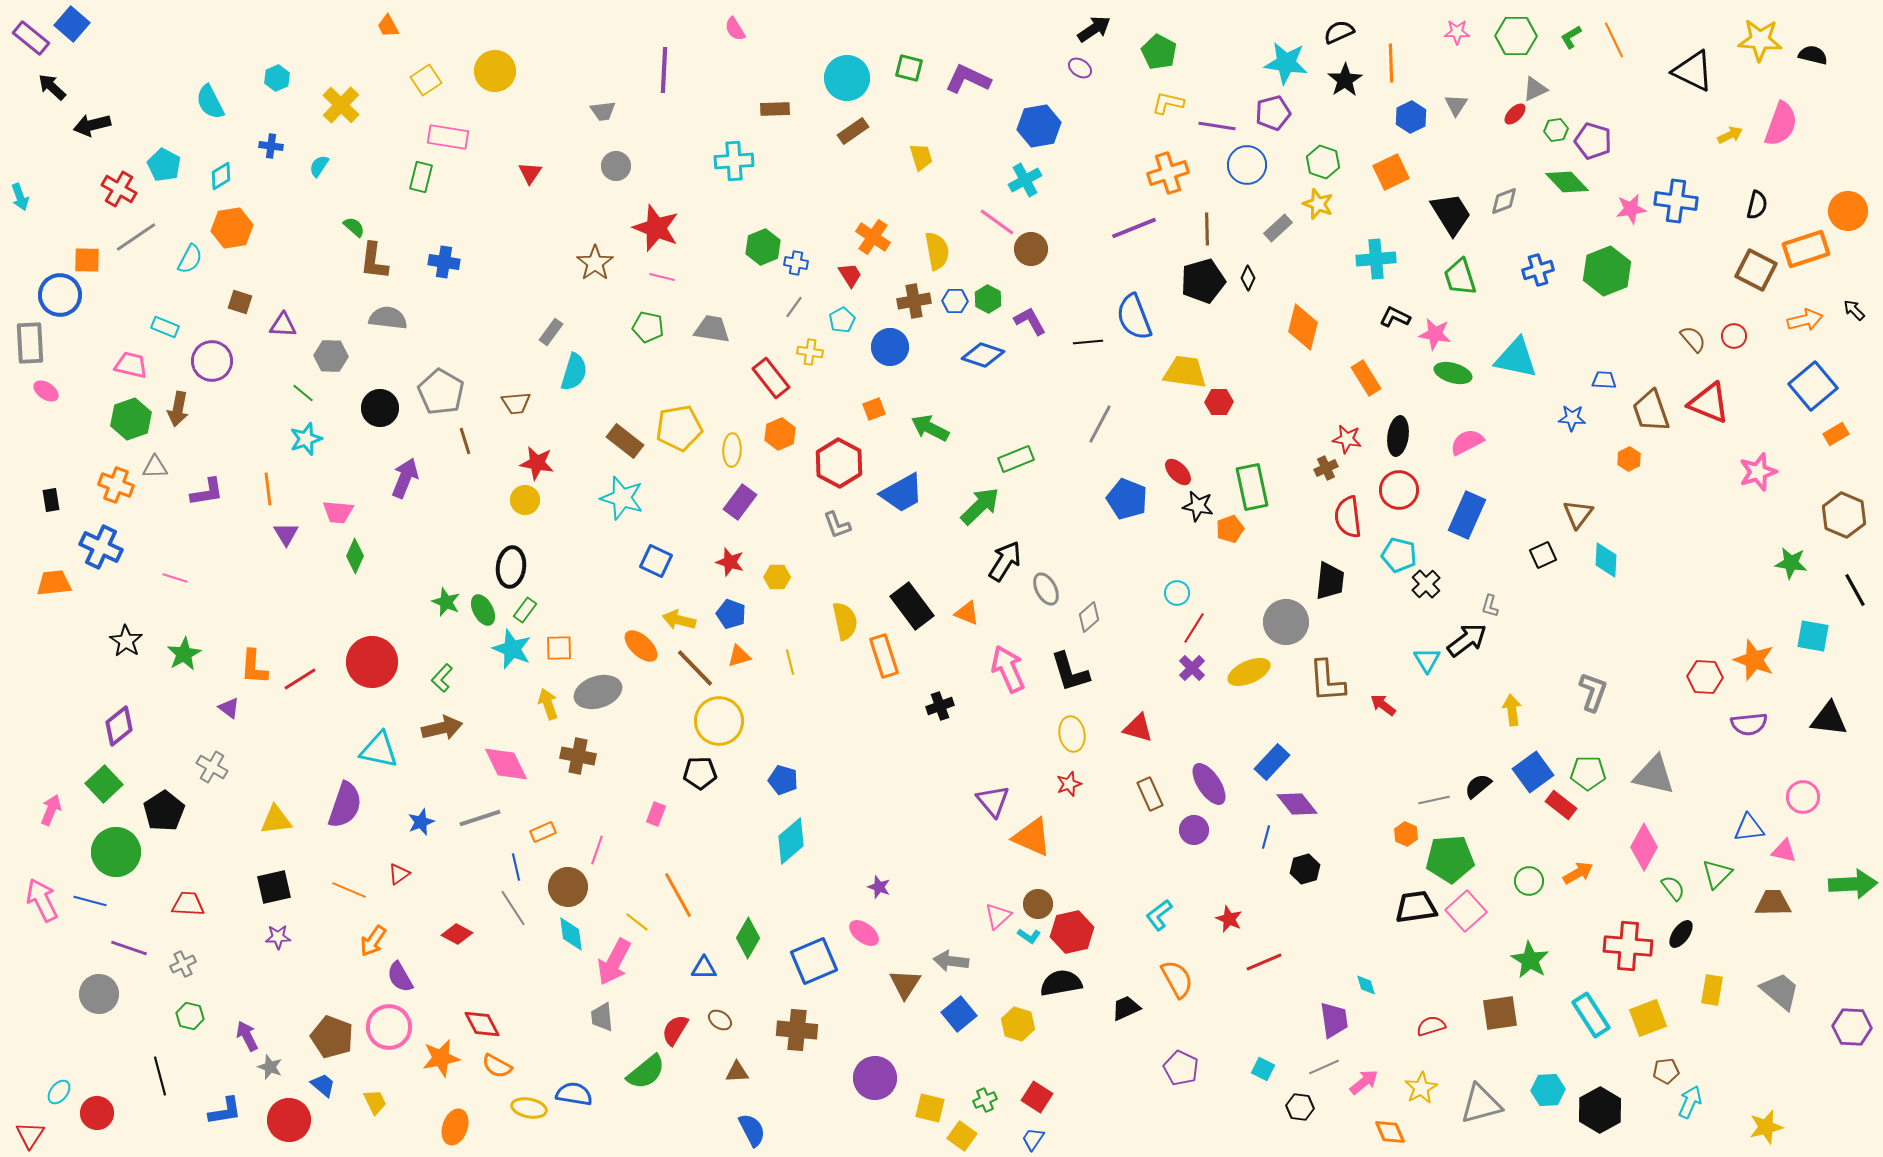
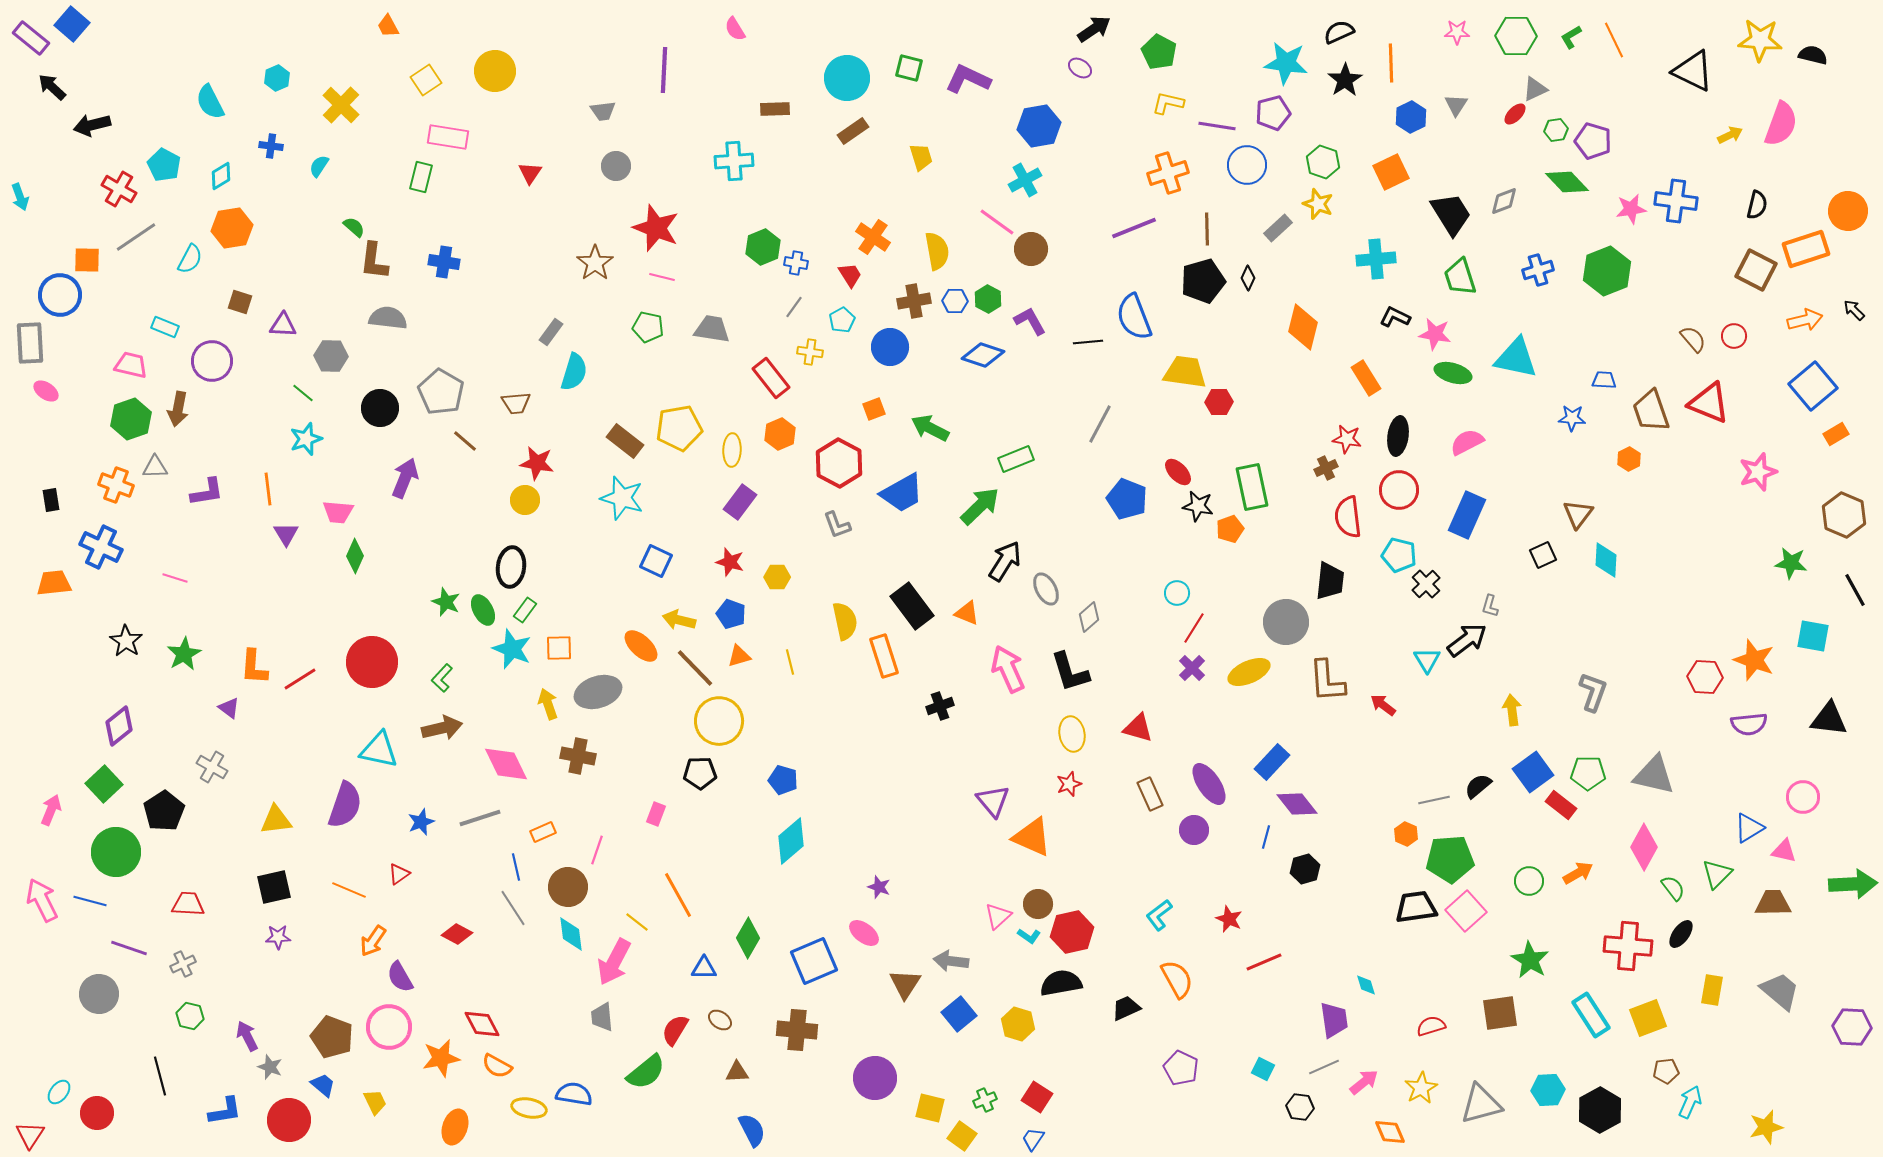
brown line at (465, 441): rotated 32 degrees counterclockwise
blue triangle at (1749, 828): rotated 24 degrees counterclockwise
